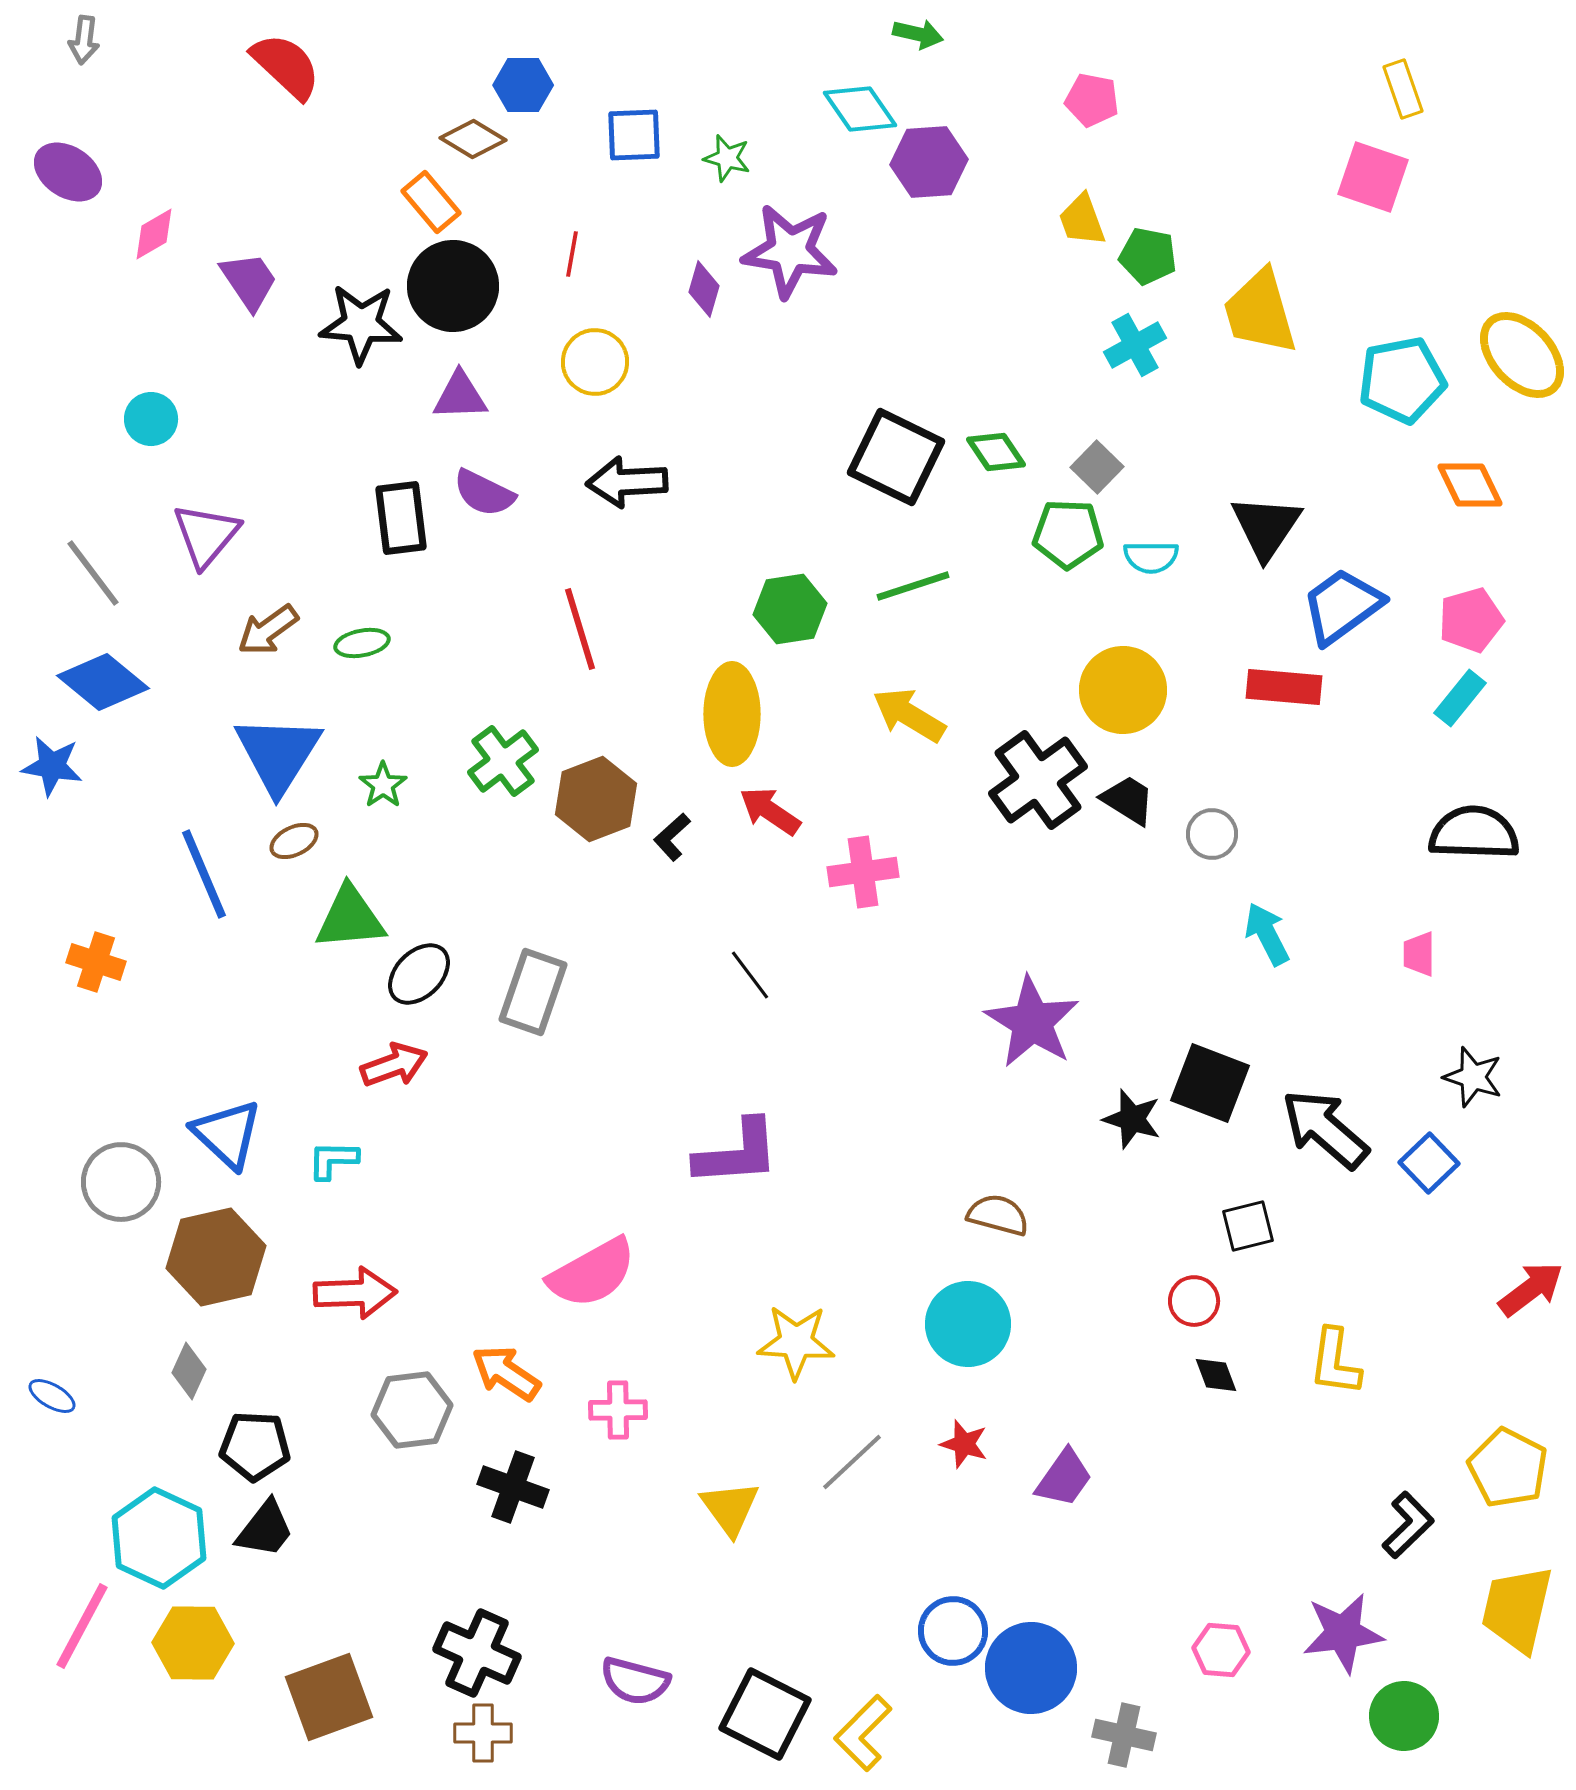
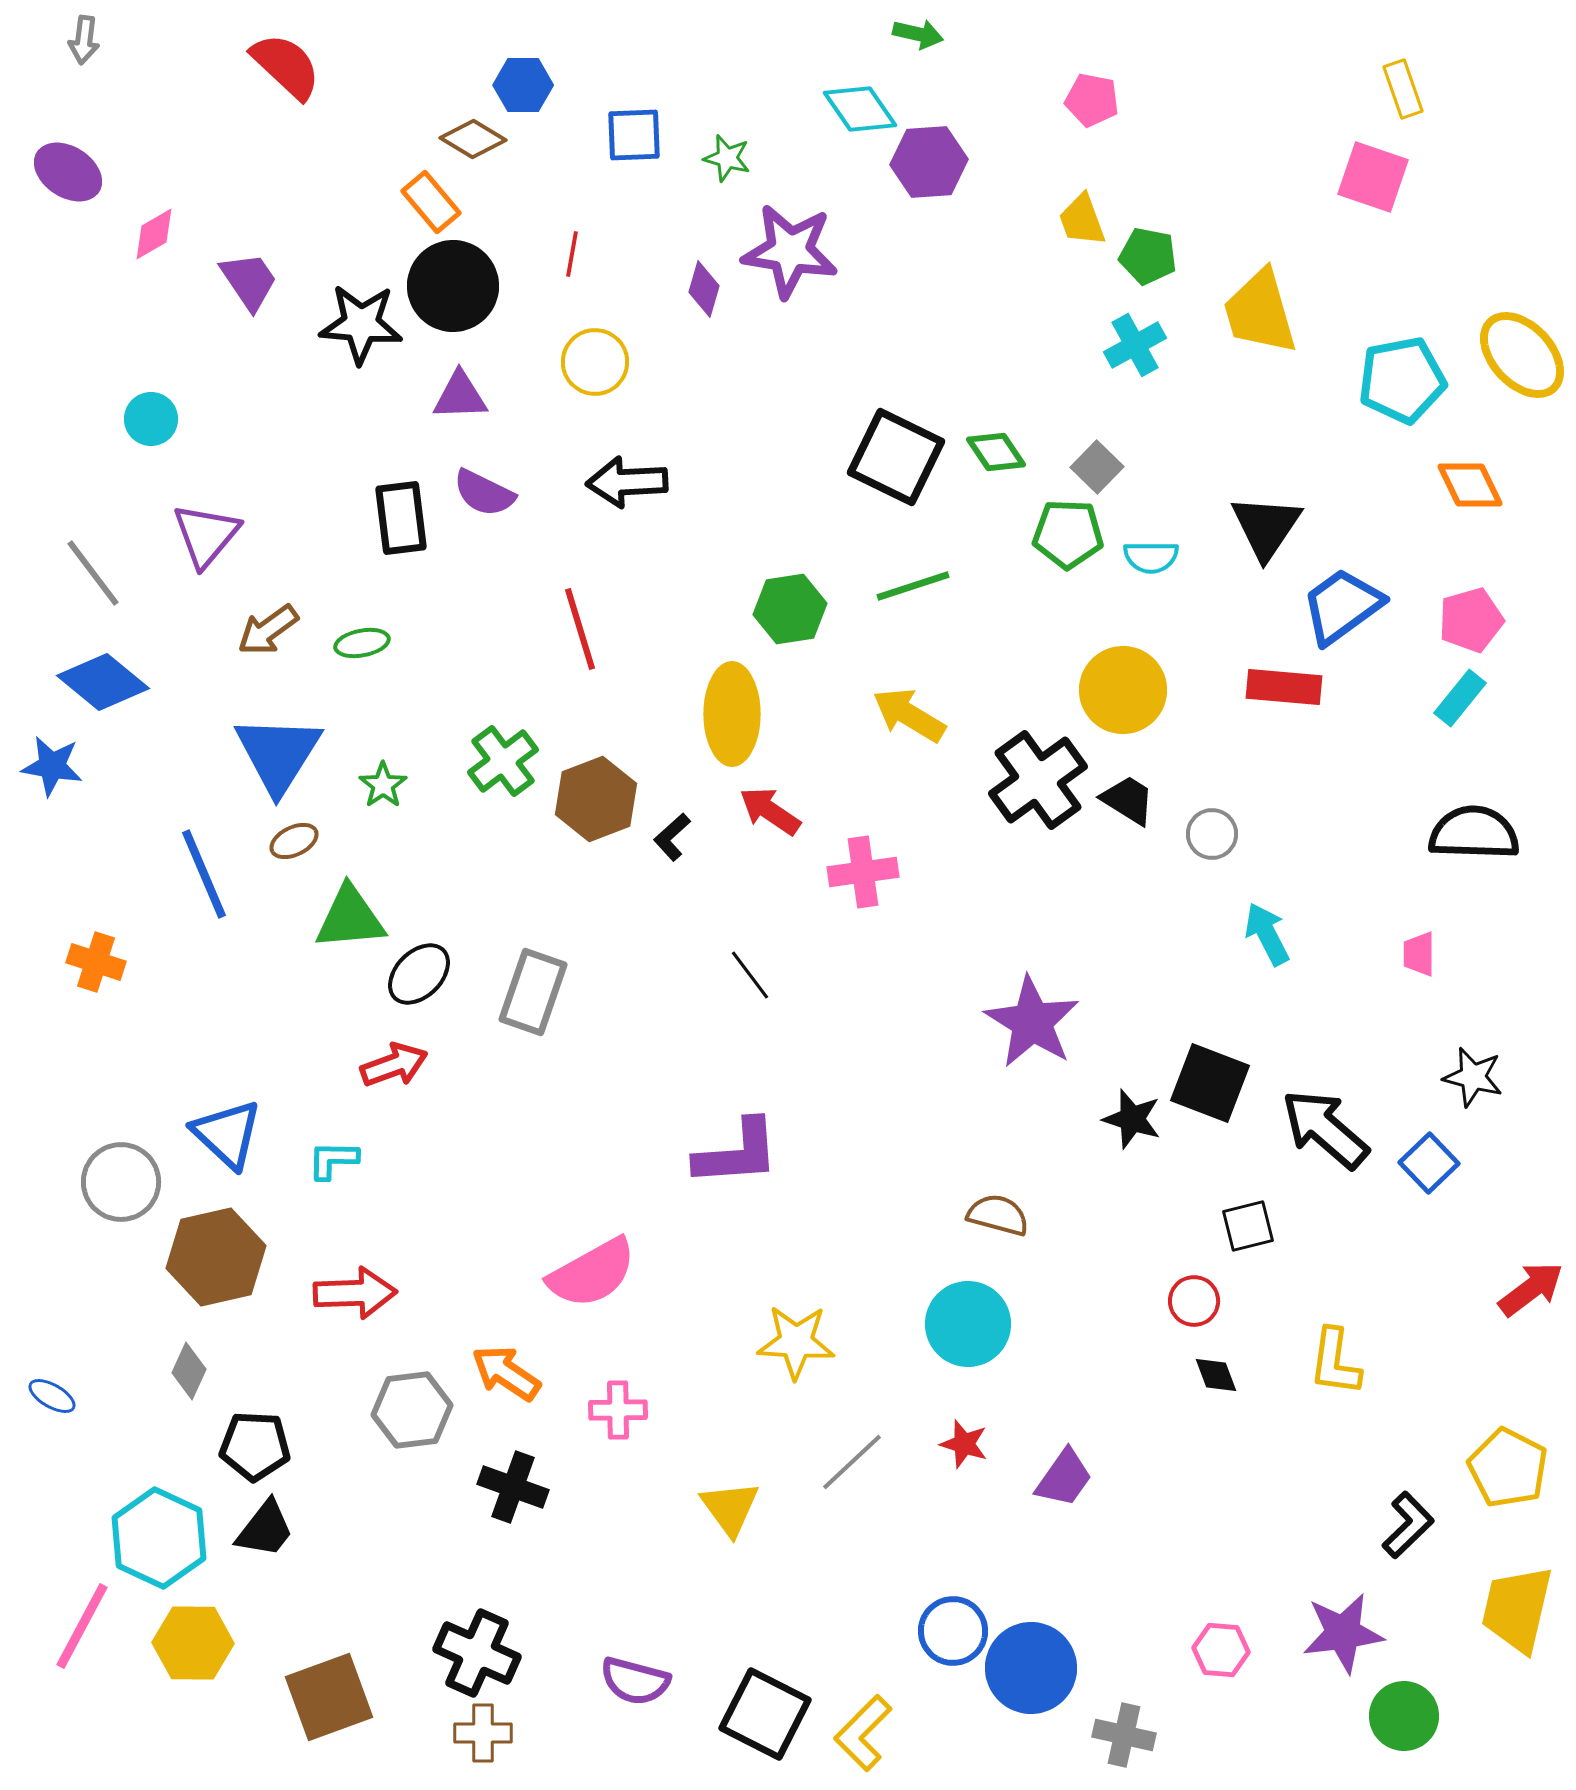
black star at (1473, 1077): rotated 4 degrees counterclockwise
